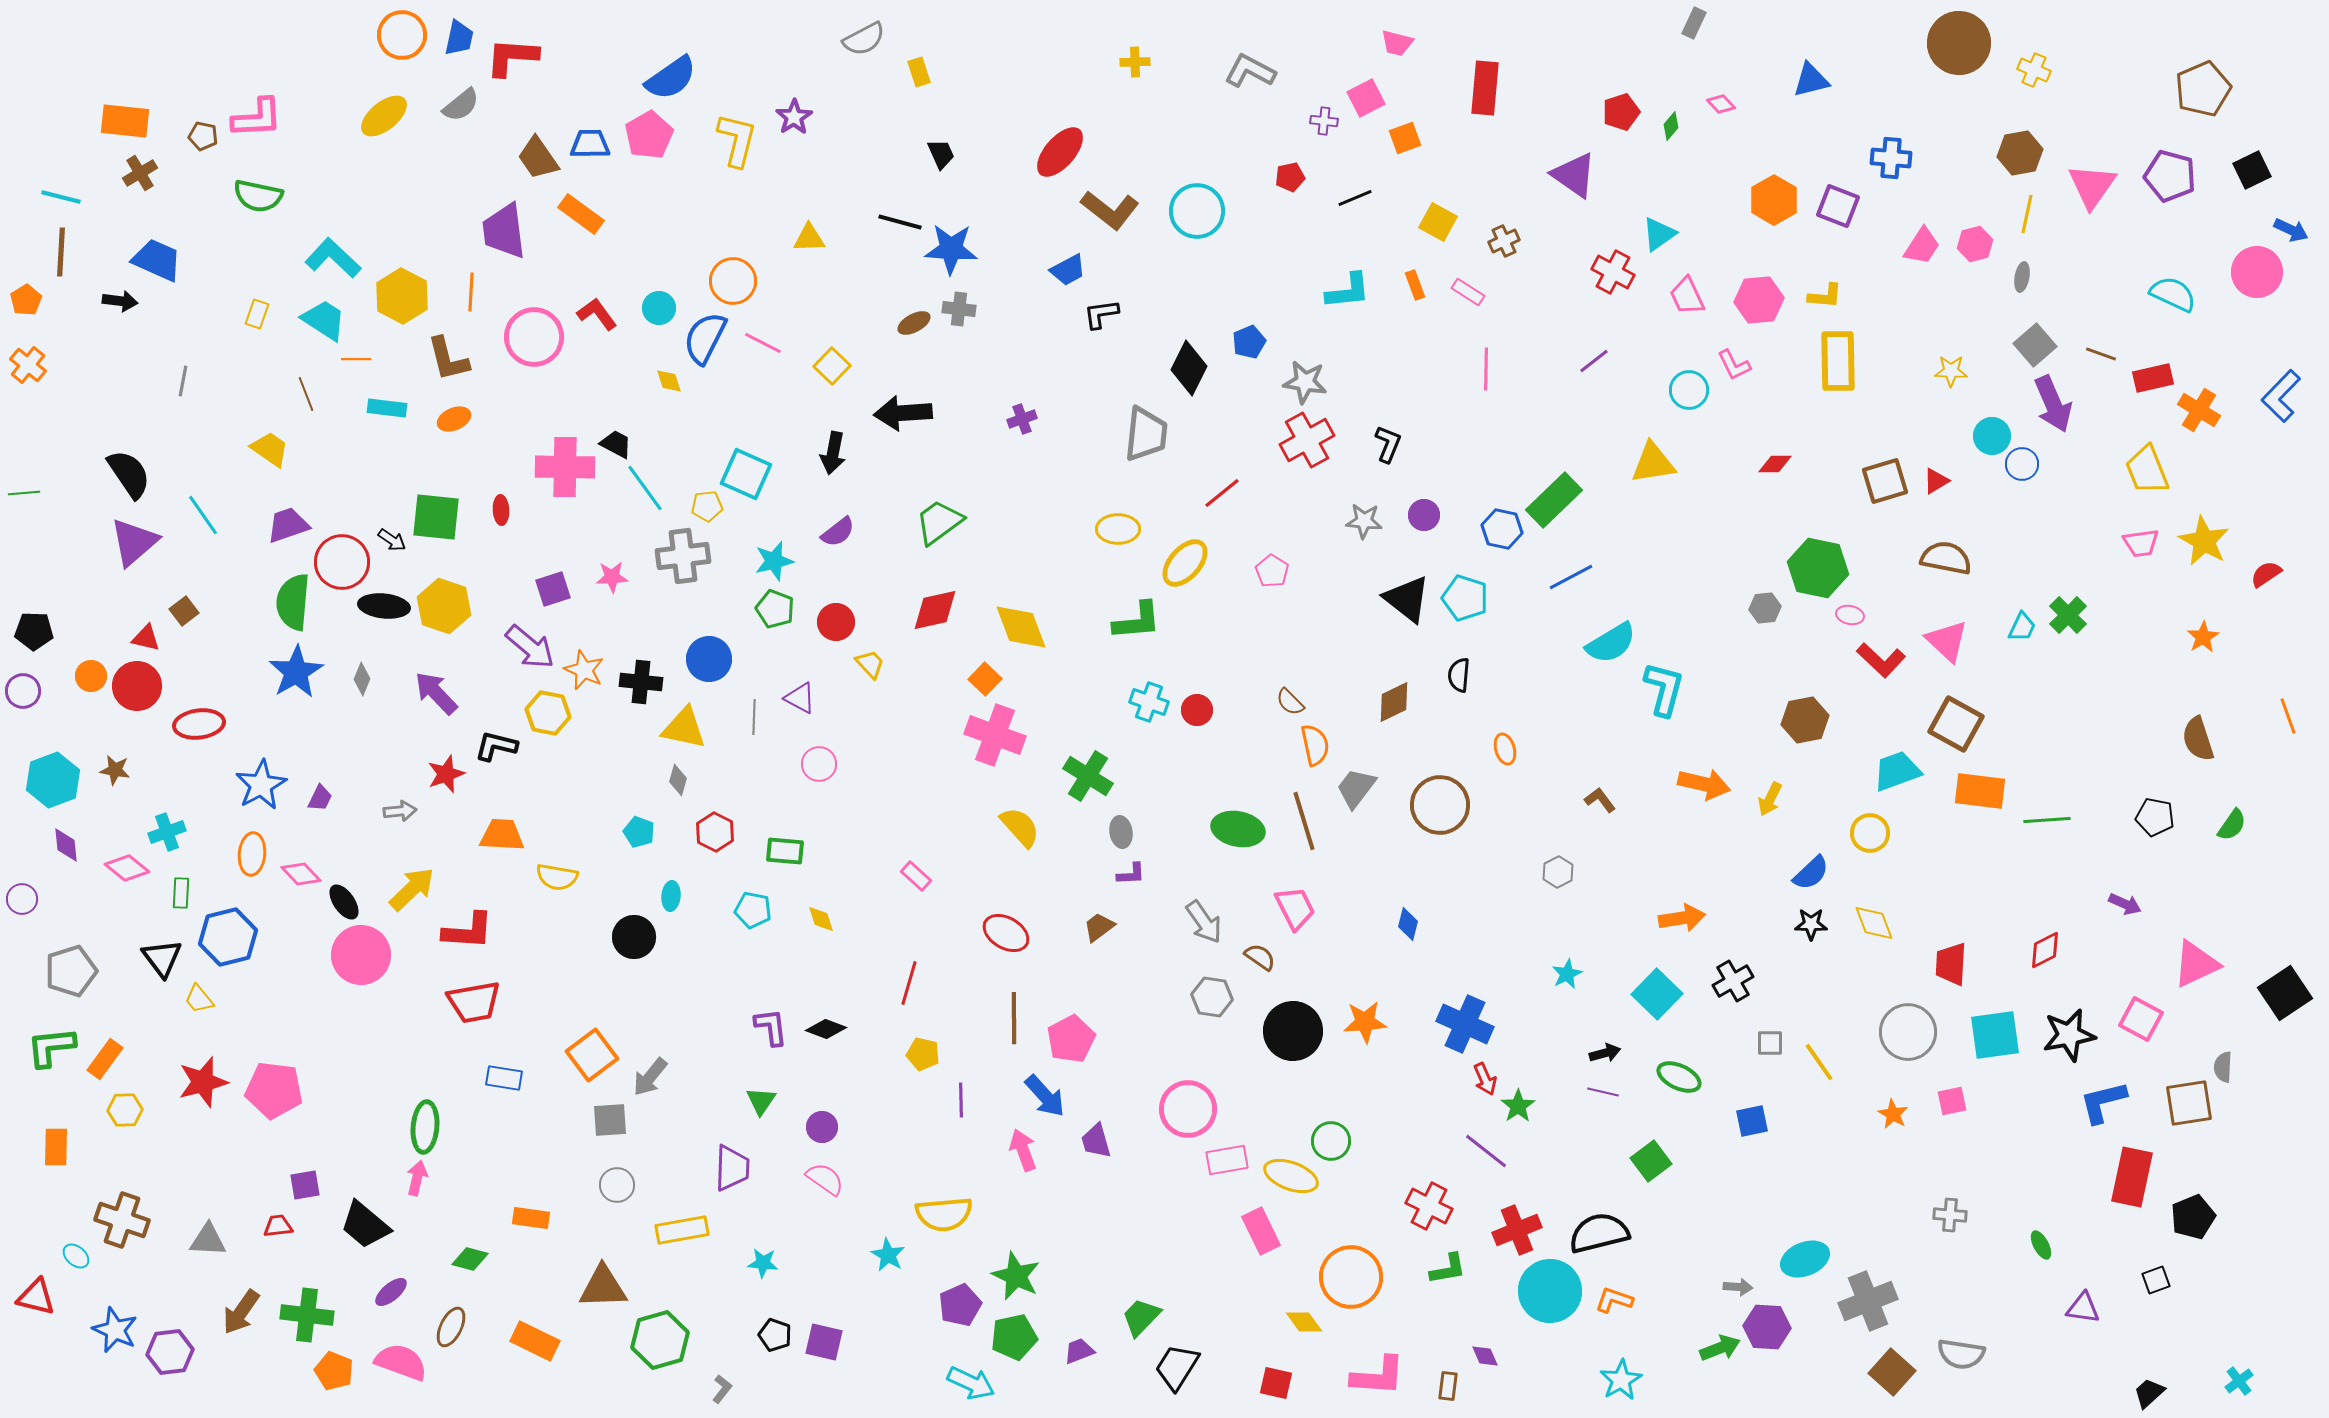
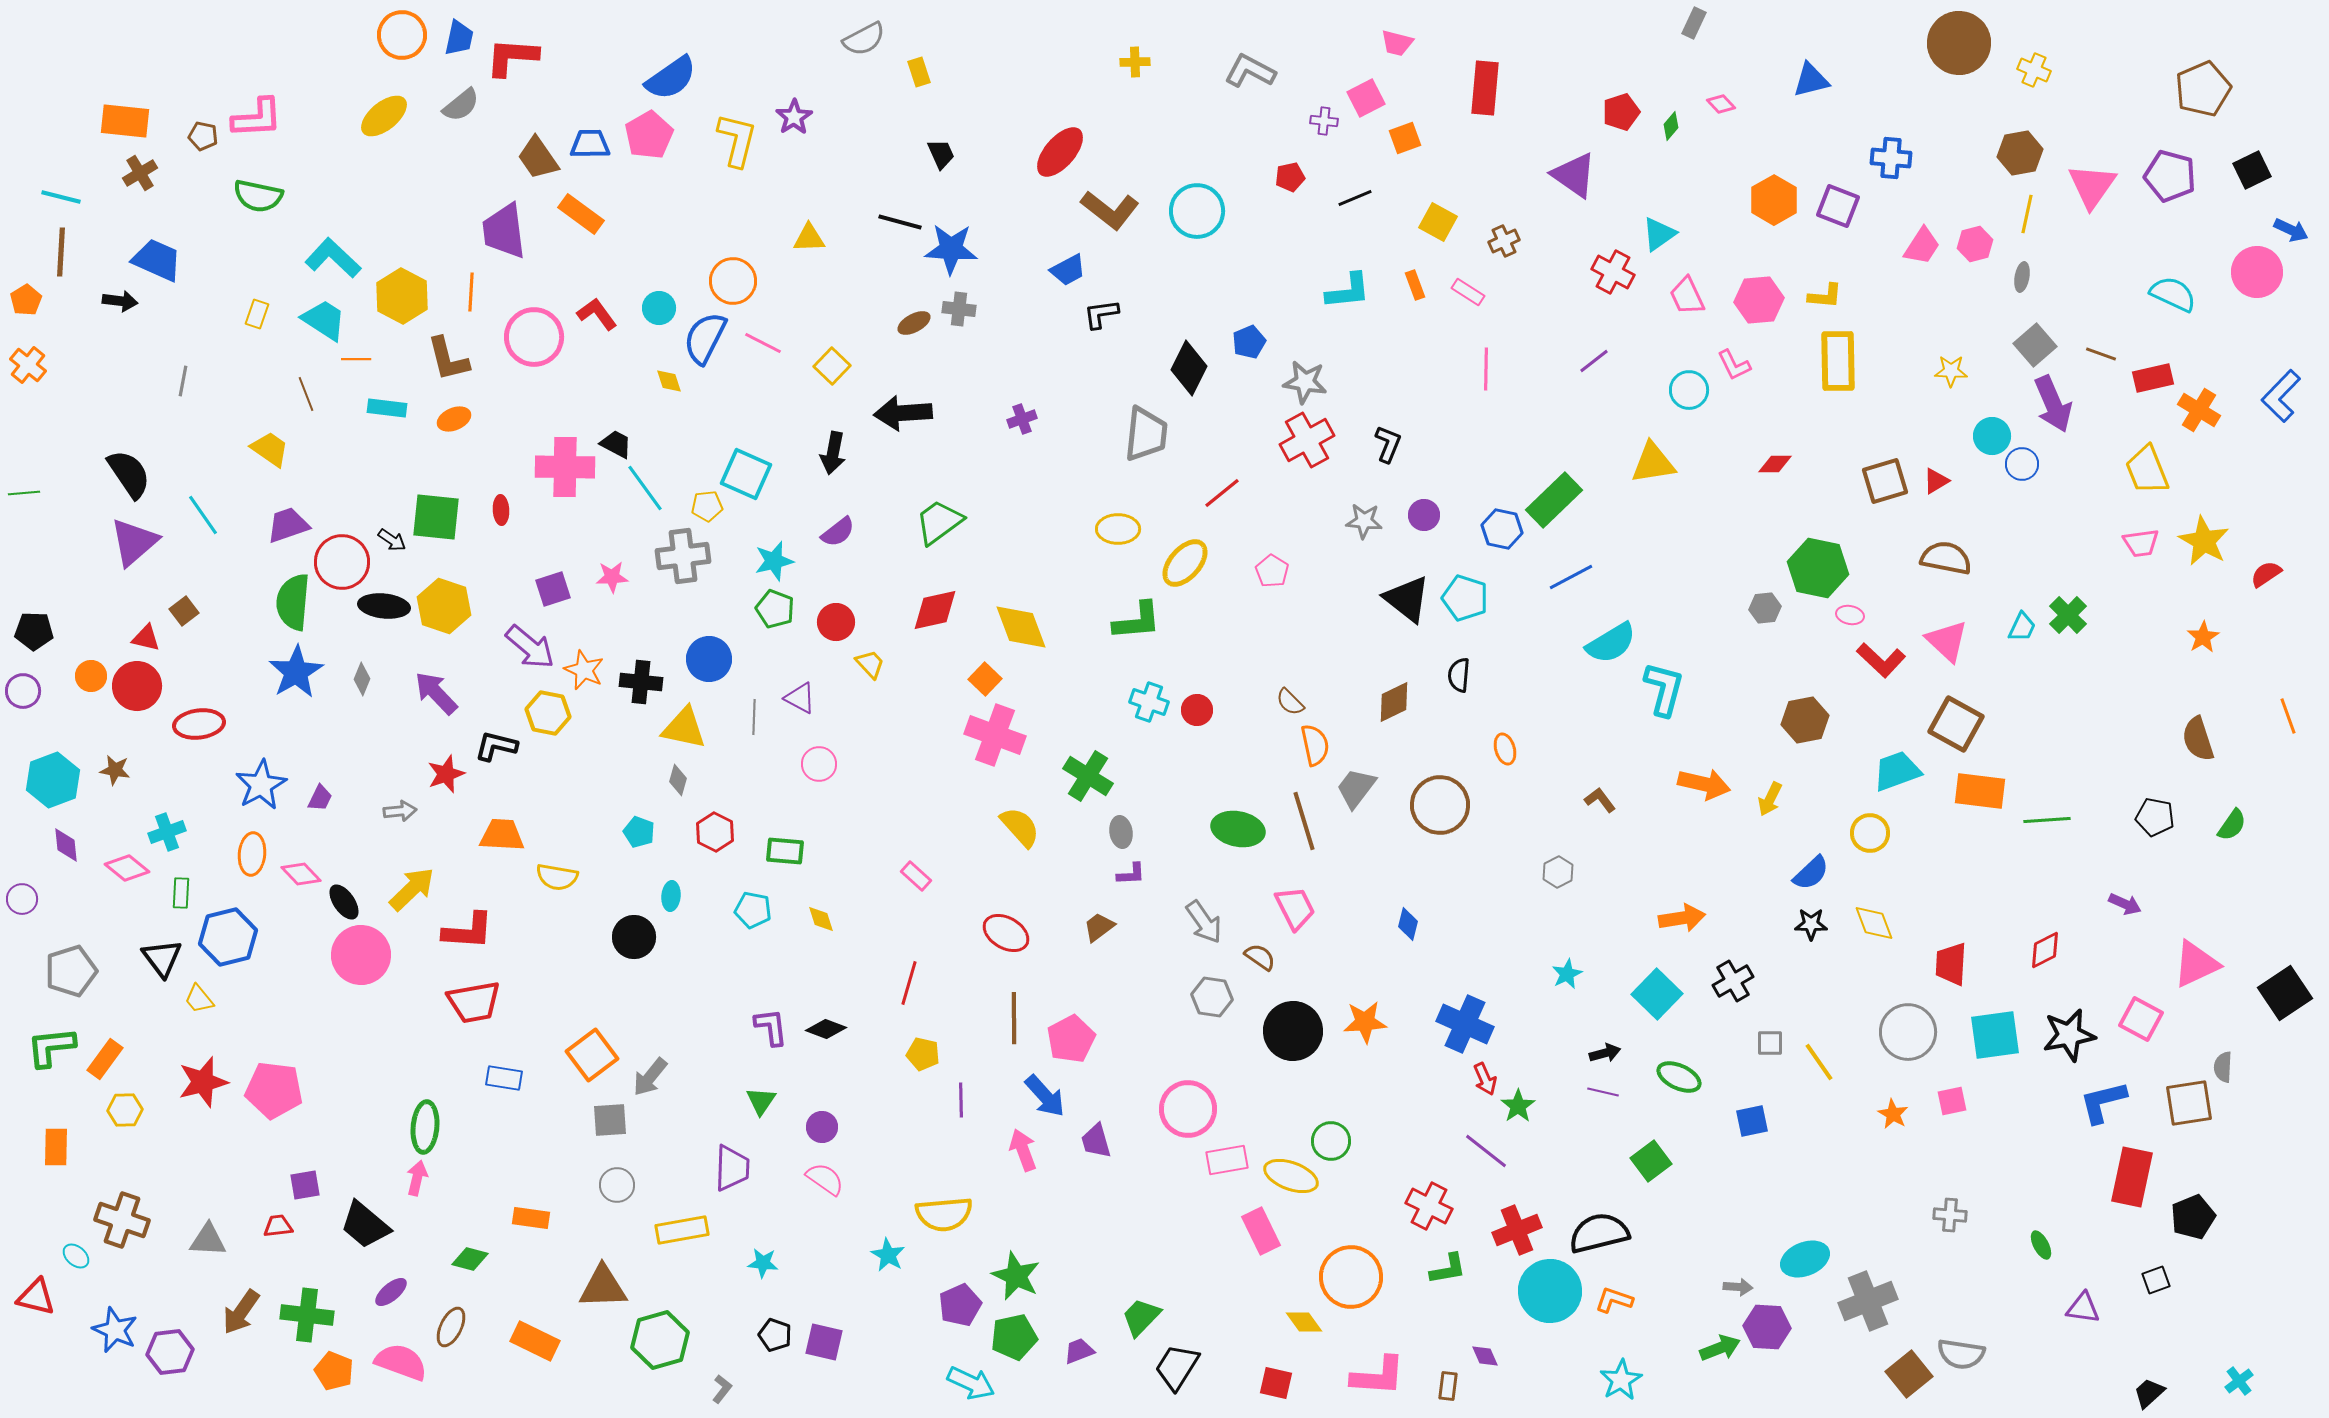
brown square at (1892, 1372): moved 17 px right, 2 px down; rotated 9 degrees clockwise
